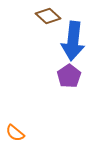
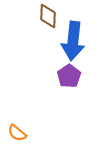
brown diamond: rotated 50 degrees clockwise
orange semicircle: moved 2 px right
